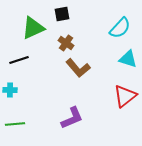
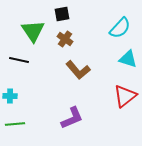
green triangle: moved 3 px down; rotated 40 degrees counterclockwise
brown cross: moved 1 px left, 4 px up
black line: rotated 30 degrees clockwise
brown L-shape: moved 2 px down
cyan cross: moved 6 px down
